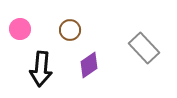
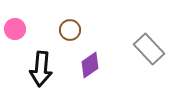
pink circle: moved 5 px left
gray rectangle: moved 5 px right, 1 px down
purple diamond: moved 1 px right
